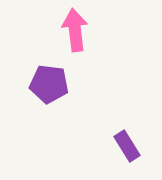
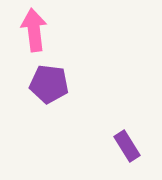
pink arrow: moved 41 px left
